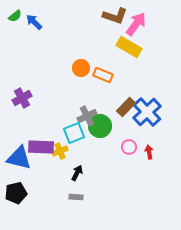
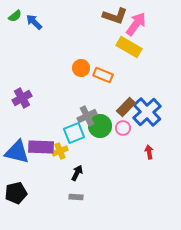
pink circle: moved 6 px left, 19 px up
blue triangle: moved 2 px left, 6 px up
